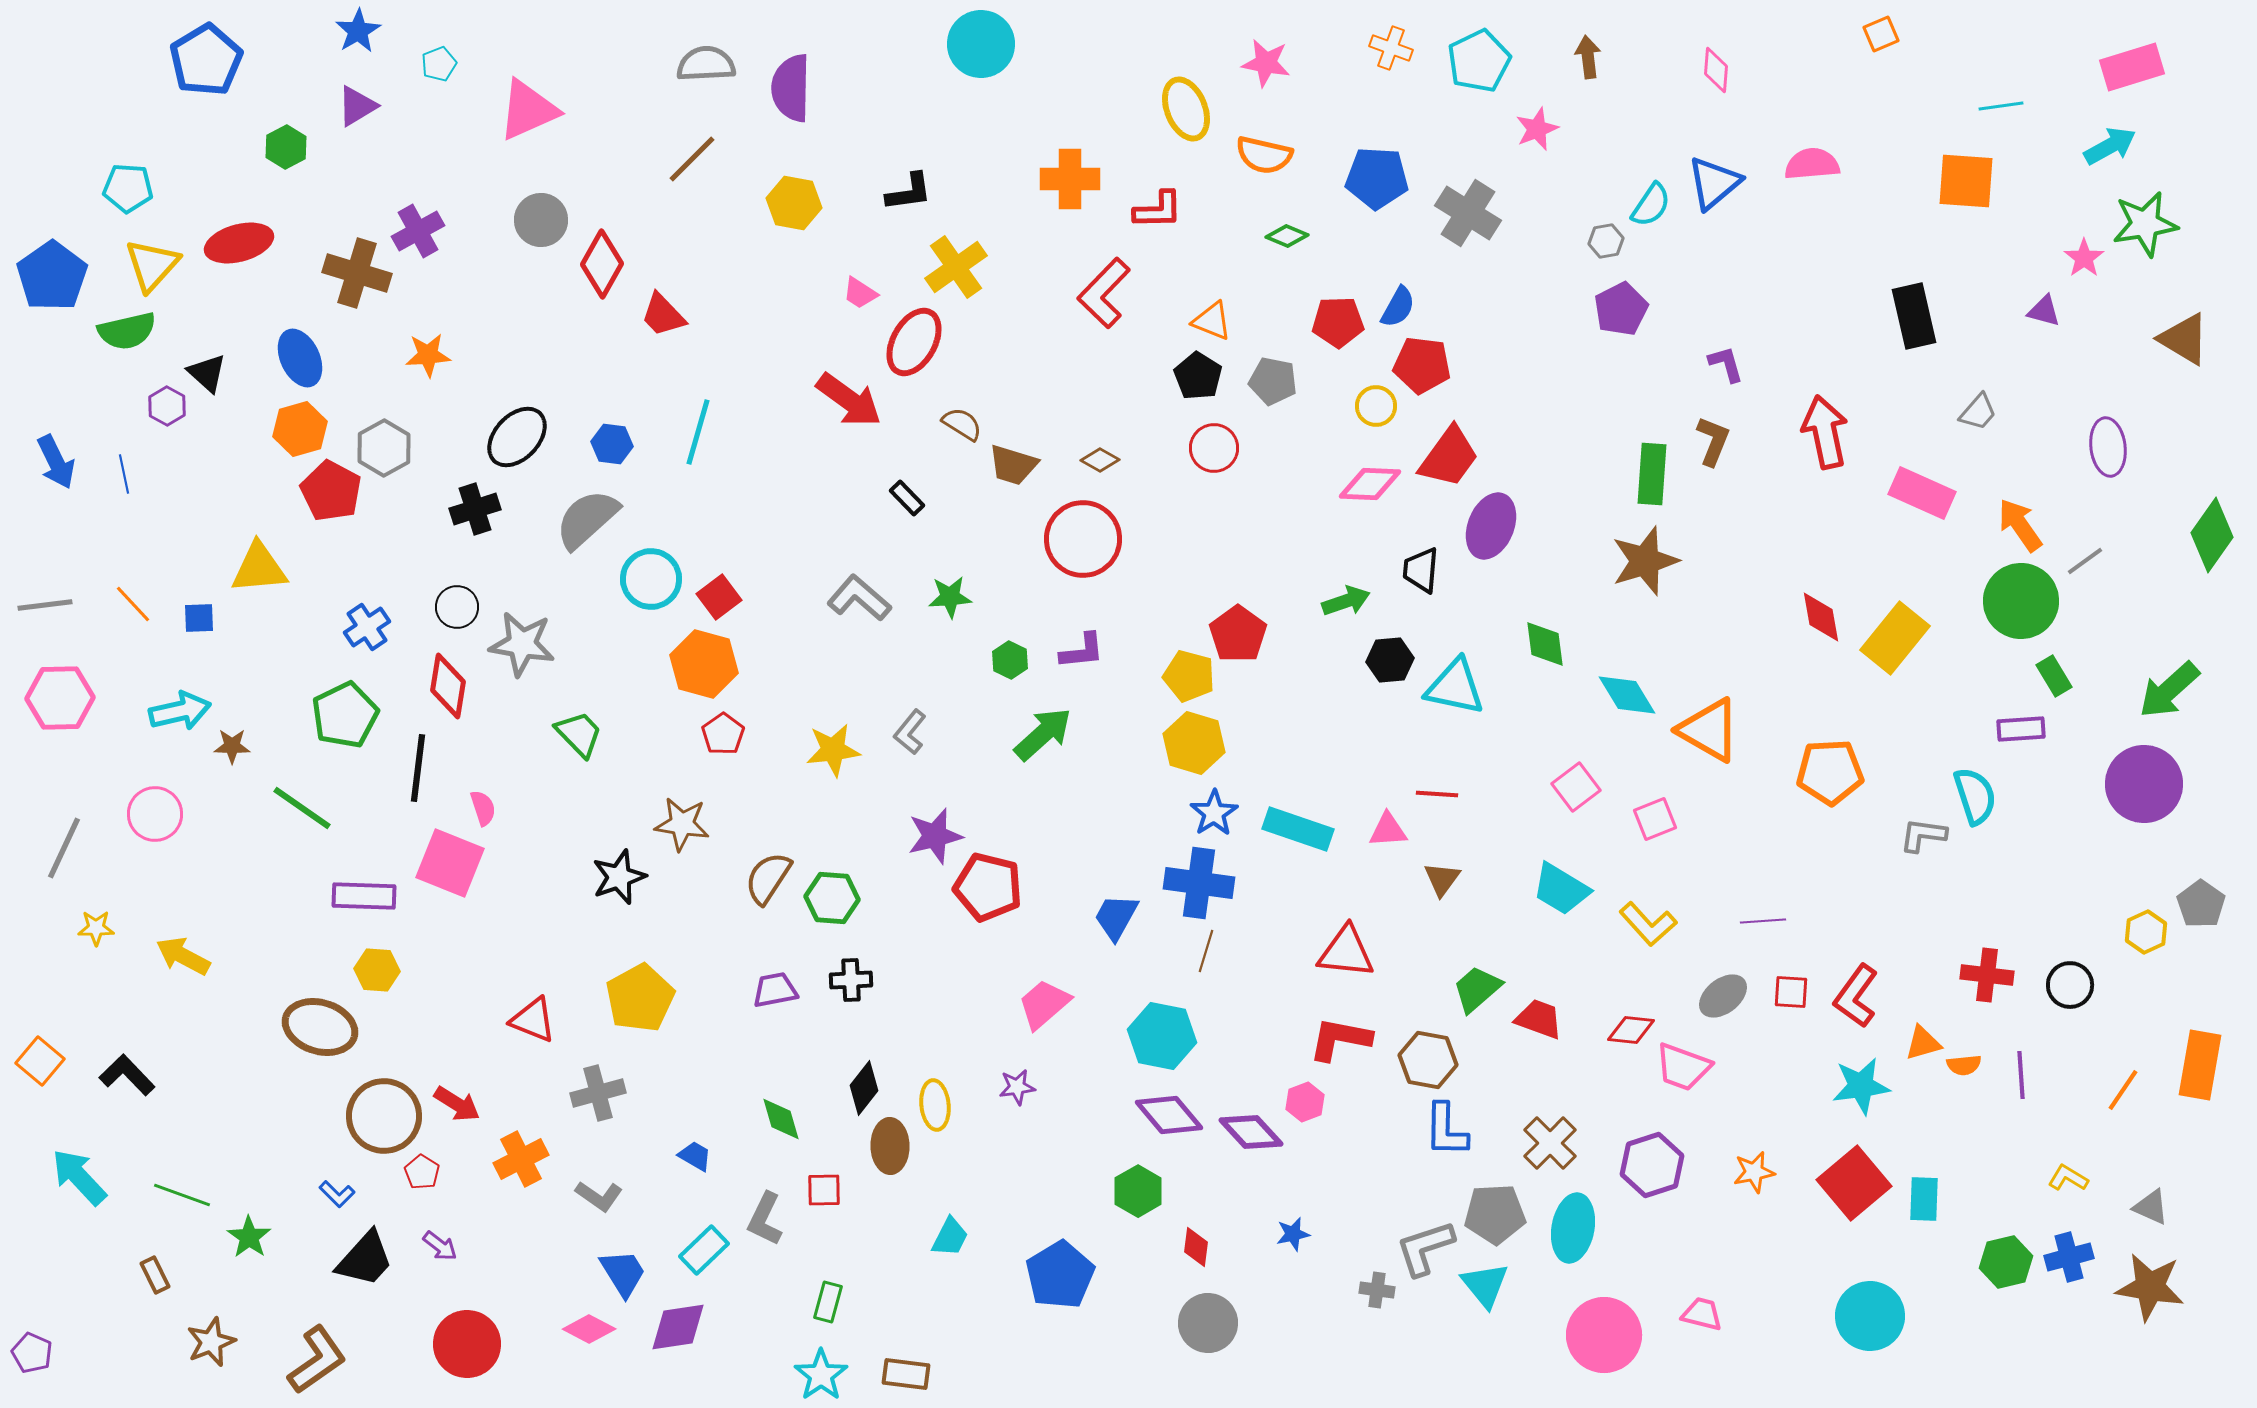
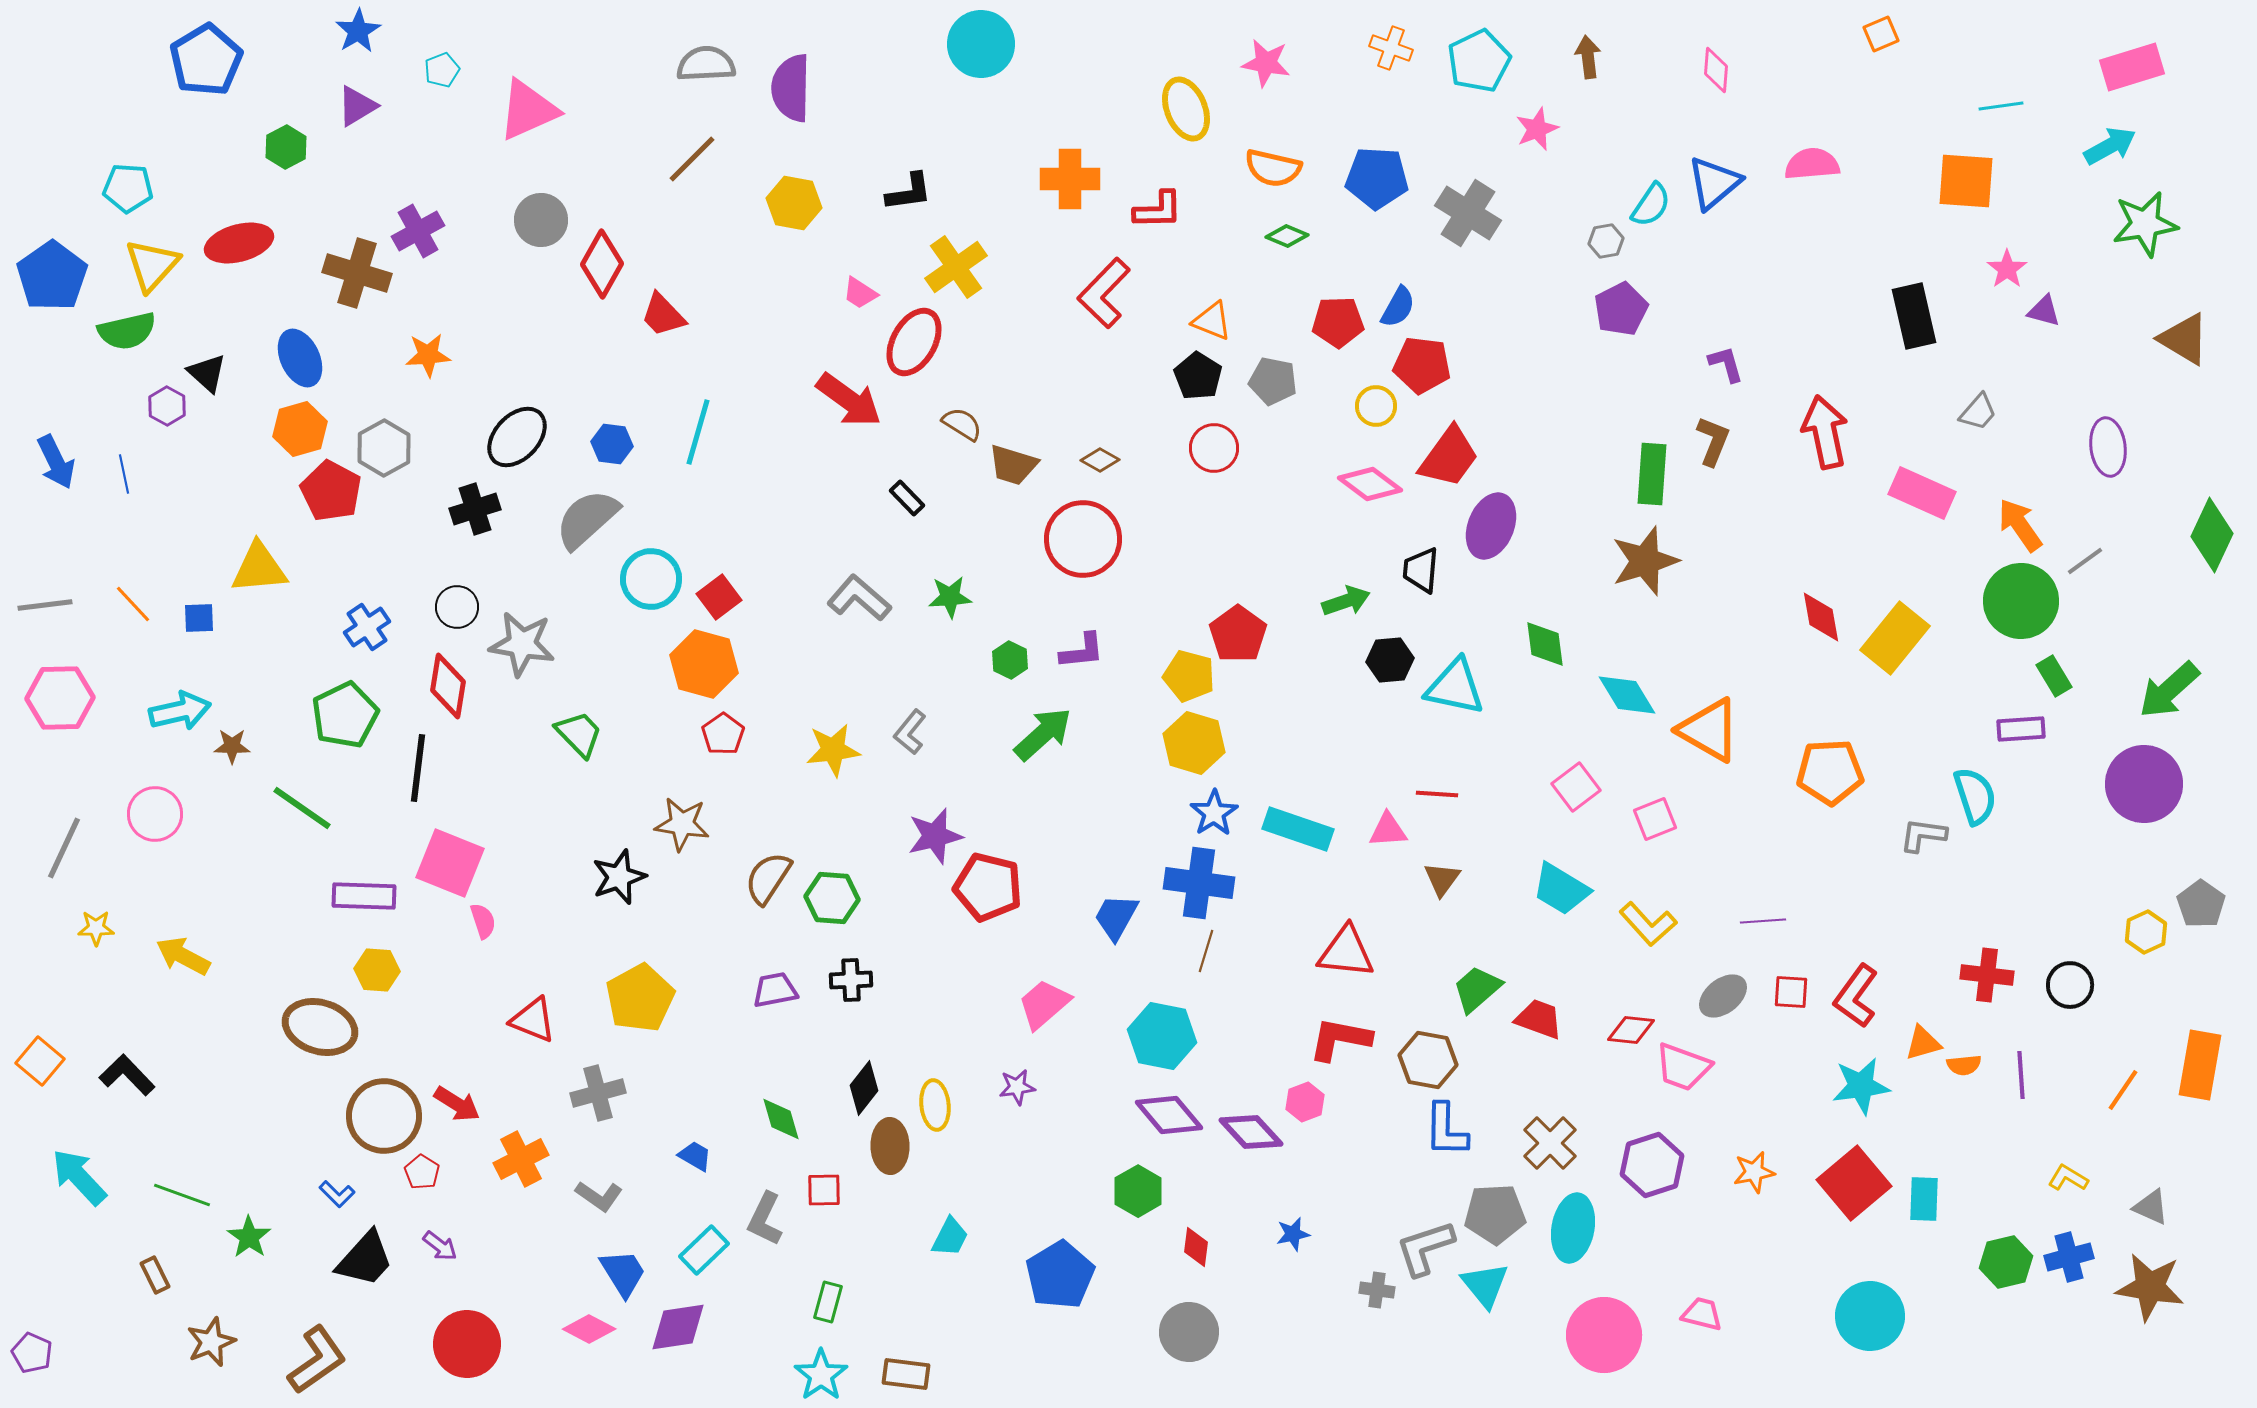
cyan pentagon at (439, 64): moved 3 px right, 6 px down
orange semicircle at (1264, 155): moved 9 px right, 13 px down
pink star at (2084, 258): moved 77 px left, 11 px down
pink diamond at (1370, 484): rotated 34 degrees clockwise
green diamond at (2212, 535): rotated 10 degrees counterclockwise
pink semicircle at (483, 808): moved 113 px down
gray circle at (1208, 1323): moved 19 px left, 9 px down
